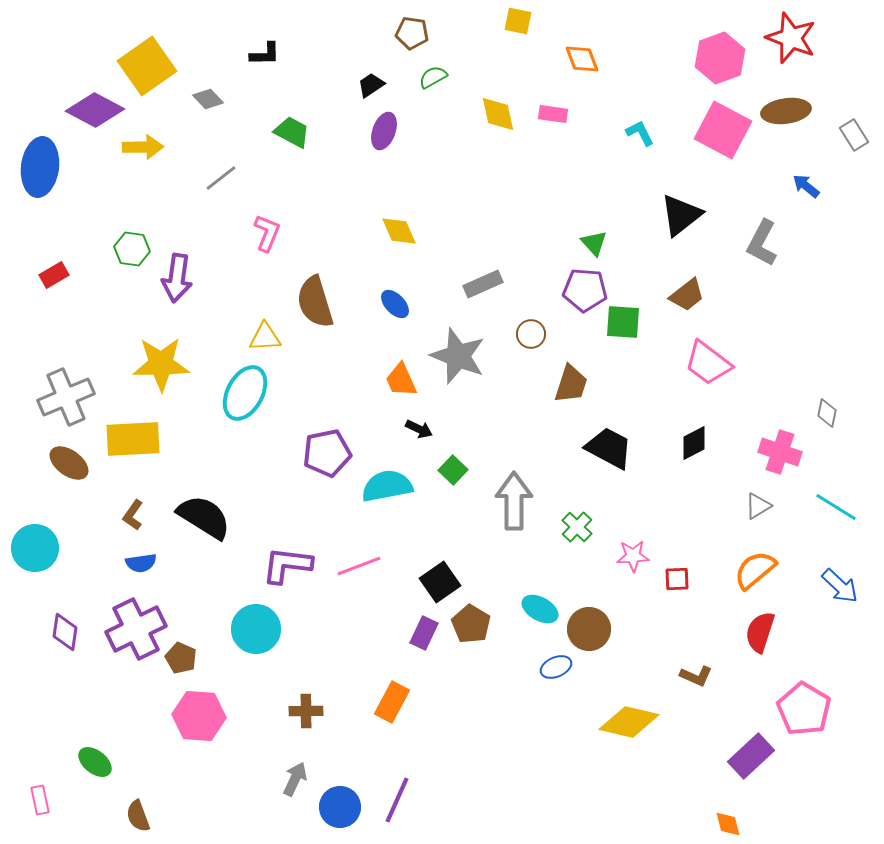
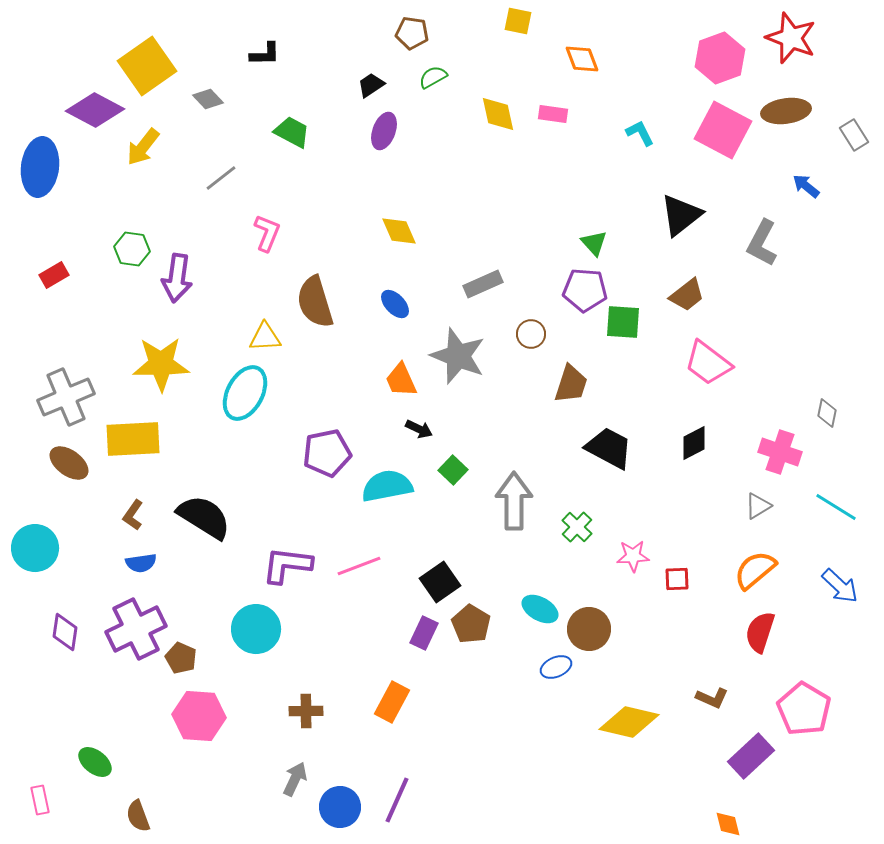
yellow arrow at (143, 147): rotated 129 degrees clockwise
brown L-shape at (696, 676): moved 16 px right, 22 px down
